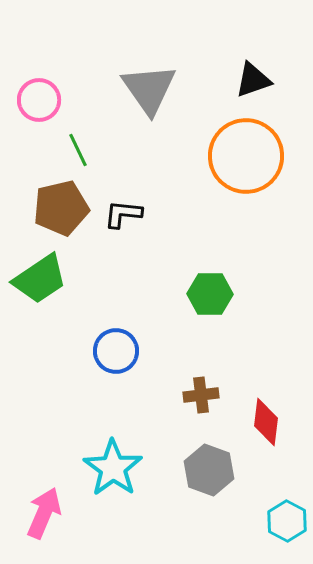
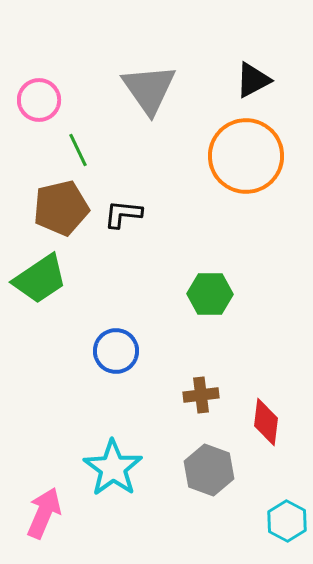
black triangle: rotated 9 degrees counterclockwise
